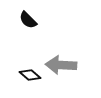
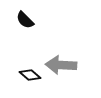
black semicircle: moved 3 px left
